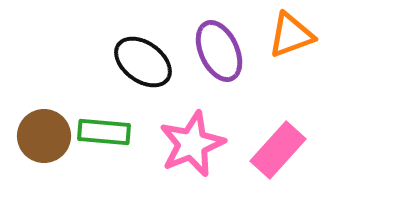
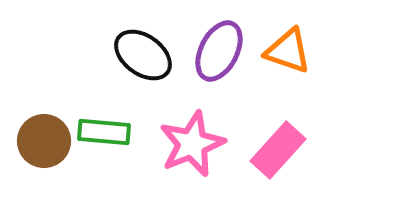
orange triangle: moved 3 px left, 16 px down; rotated 39 degrees clockwise
purple ellipse: rotated 52 degrees clockwise
black ellipse: moved 7 px up
brown circle: moved 5 px down
